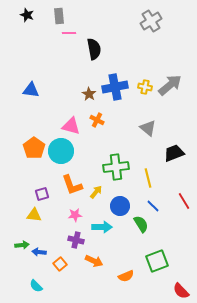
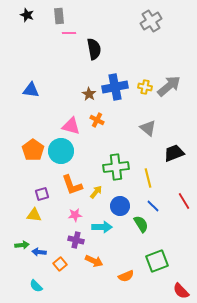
gray arrow: moved 1 px left, 1 px down
orange pentagon: moved 1 px left, 2 px down
